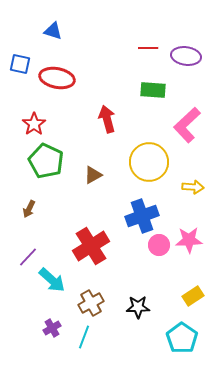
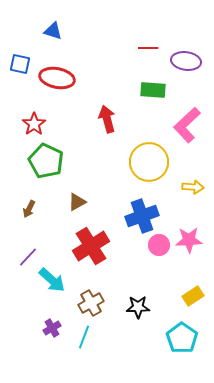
purple ellipse: moved 5 px down
brown triangle: moved 16 px left, 27 px down
